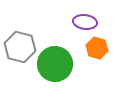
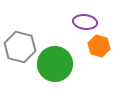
orange hexagon: moved 2 px right, 2 px up
